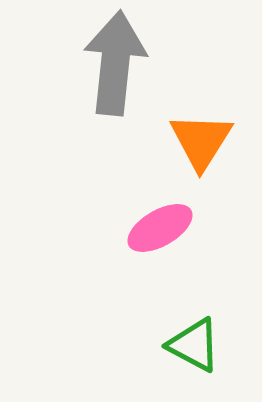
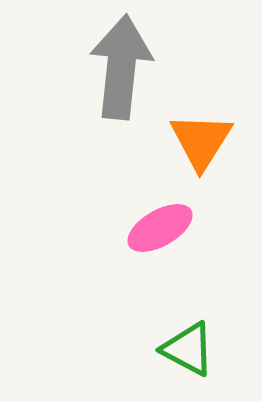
gray arrow: moved 6 px right, 4 px down
green triangle: moved 6 px left, 4 px down
